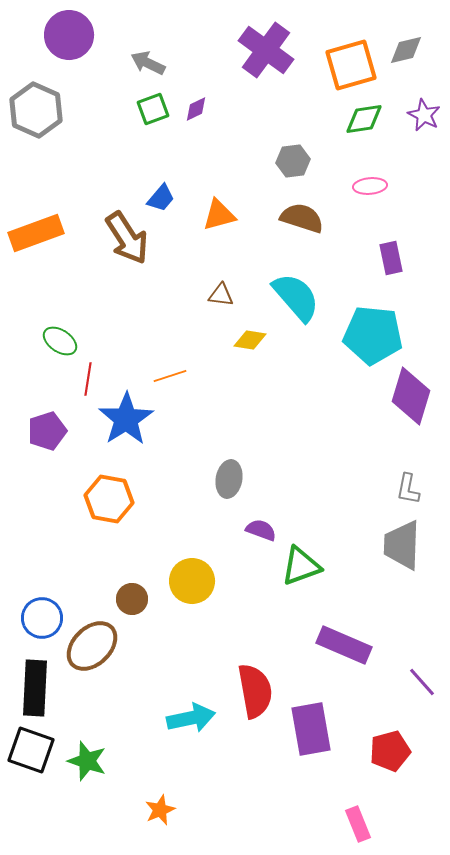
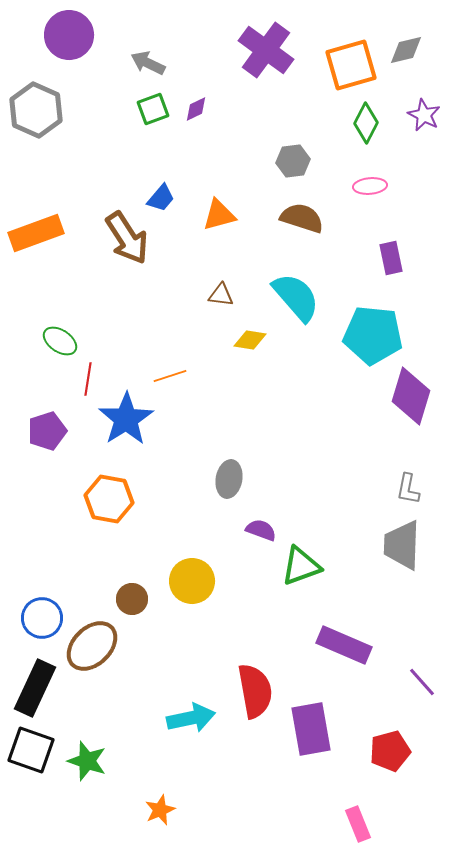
green diamond at (364, 119): moved 2 px right, 4 px down; rotated 54 degrees counterclockwise
black rectangle at (35, 688): rotated 22 degrees clockwise
